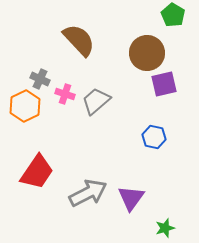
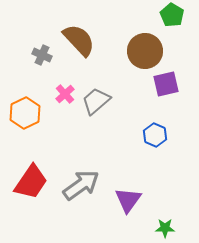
green pentagon: moved 1 px left
brown circle: moved 2 px left, 2 px up
gray cross: moved 2 px right, 24 px up
purple square: moved 2 px right
pink cross: rotated 30 degrees clockwise
orange hexagon: moved 7 px down
blue hexagon: moved 1 px right, 2 px up; rotated 10 degrees clockwise
red trapezoid: moved 6 px left, 10 px down
gray arrow: moved 7 px left, 8 px up; rotated 9 degrees counterclockwise
purple triangle: moved 3 px left, 2 px down
green star: rotated 18 degrees clockwise
